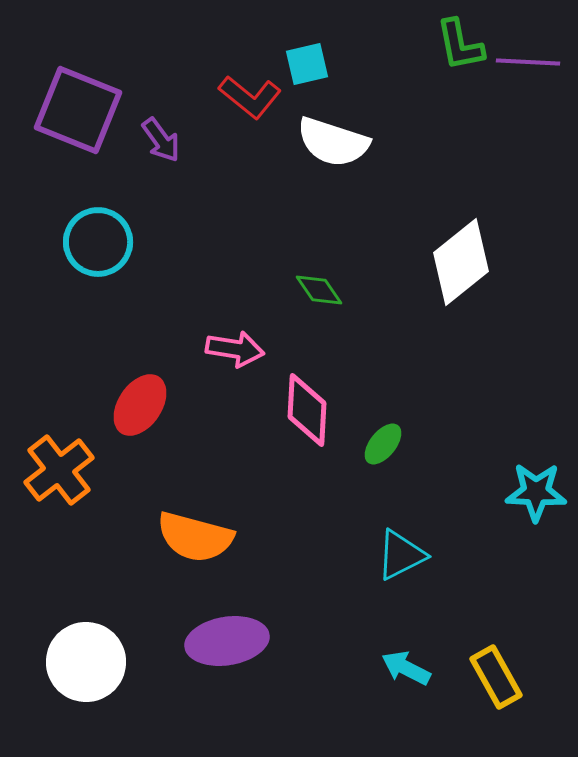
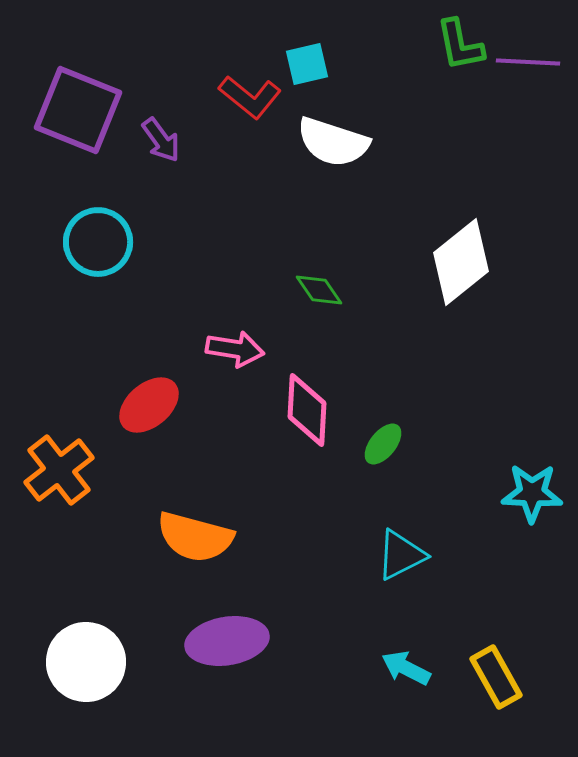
red ellipse: moved 9 px right; rotated 16 degrees clockwise
cyan star: moved 4 px left, 1 px down
